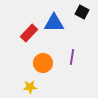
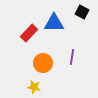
yellow star: moved 4 px right; rotated 16 degrees clockwise
